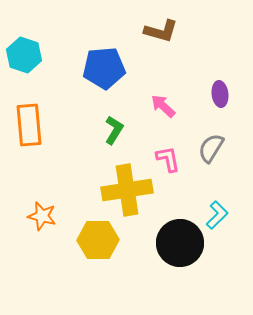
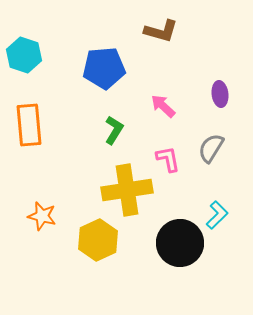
yellow hexagon: rotated 24 degrees counterclockwise
